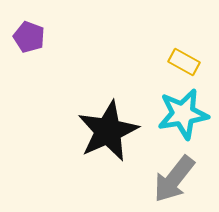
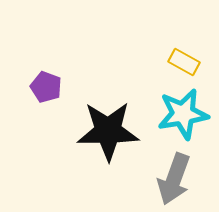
purple pentagon: moved 17 px right, 50 px down
black star: rotated 24 degrees clockwise
gray arrow: rotated 18 degrees counterclockwise
